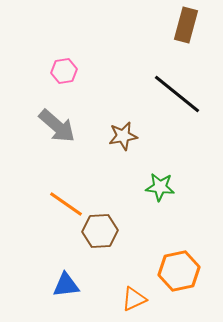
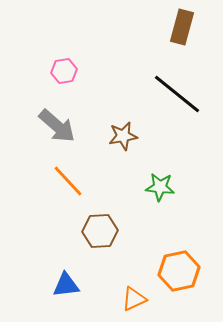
brown rectangle: moved 4 px left, 2 px down
orange line: moved 2 px right, 23 px up; rotated 12 degrees clockwise
